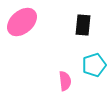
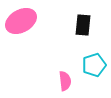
pink ellipse: moved 1 px left, 1 px up; rotated 12 degrees clockwise
